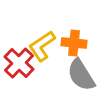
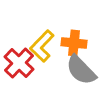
yellow L-shape: rotated 12 degrees counterclockwise
gray semicircle: moved 5 px up; rotated 12 degrees counterclockwise
